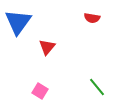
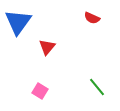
red semicircle: rotated 14 degrees clockwise
